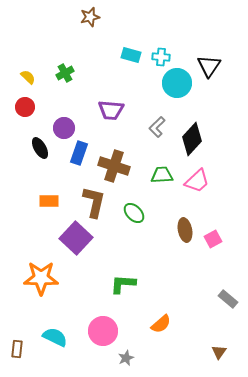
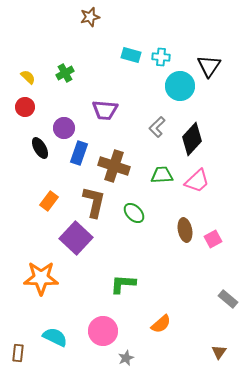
cyan circle: moved 3 px right, 3 px down
purple trapezoid: moved 6 px left
orange rectangle: rotated 54 degrees counterclockwise
brown rectangle: moved 1 px right, 4 px down
